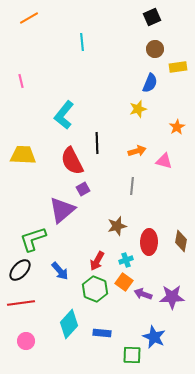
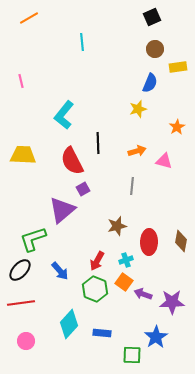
black line: moved 1 px right
purple star: moved 5 px down
blue star: moved 2 px right; rotated 15 degrees clockwise
